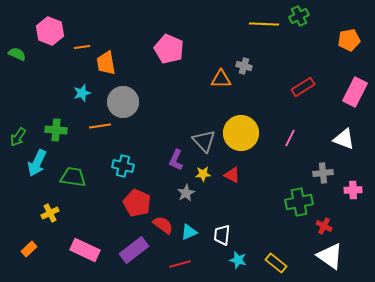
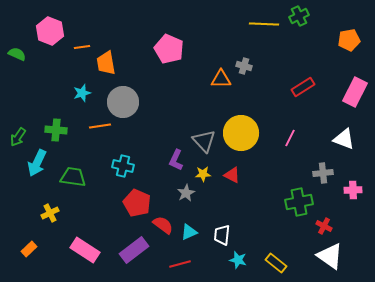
pink rectangle at (85, 250): rotated 8 degrees clockwise
